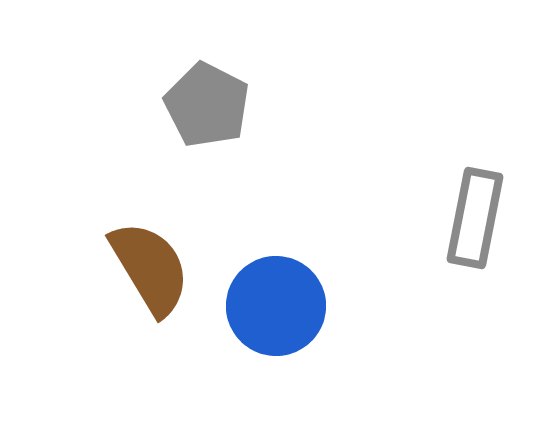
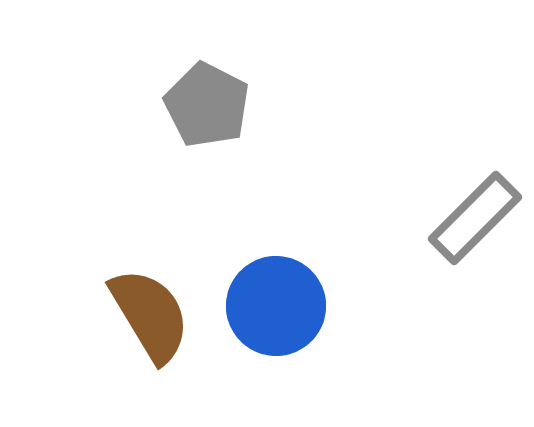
gray rectangle: rotated 34 degrees clockwise
brown semicircle: moved 47 px down
